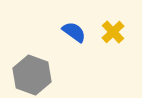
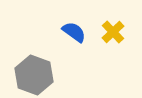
gray hexagon: moved 2 px right
